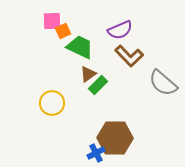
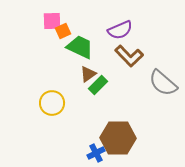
brown hexagon: moved 3 px right
